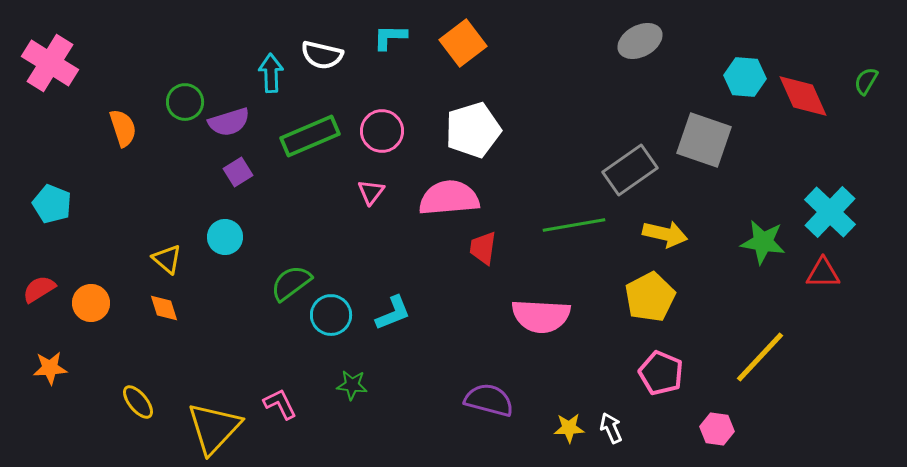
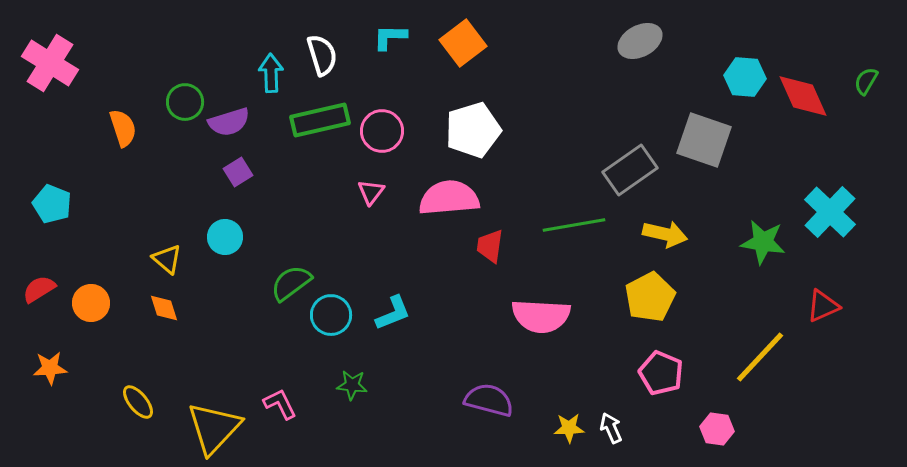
white semicircle at (322, 55): rotated 120 degrees counterclockwise
green rectangle at (310, 136): moved 10 px right, 16 px up; rotated 10 degrees clockwise
red trapezoid at (483, 248): moved 7 px right, 2 px up
red triangle at (823, 273): moved 33 px down; rotated 24 degrees counterclockwise
